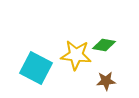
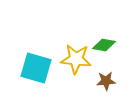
yellow star: moved 4 px down
cyan square: rotated 12 degrees counterclockwise
